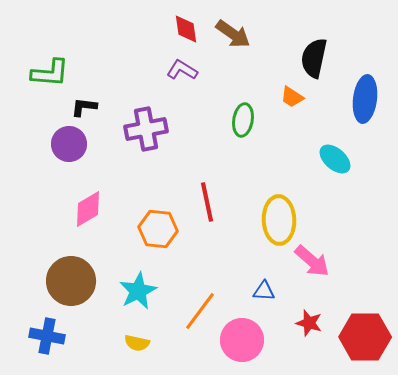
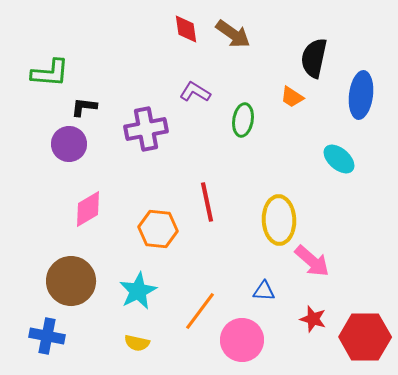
purple L-shape: moved 13 px right, 22 px down
blue ellipse: moved 4 px left, 4 px up
cyan ellipse: moved 4 px right
red star: moved 4 px right, 4 px up
